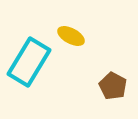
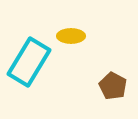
yellow ellipse: rotated 28 degrees counterclockwise
